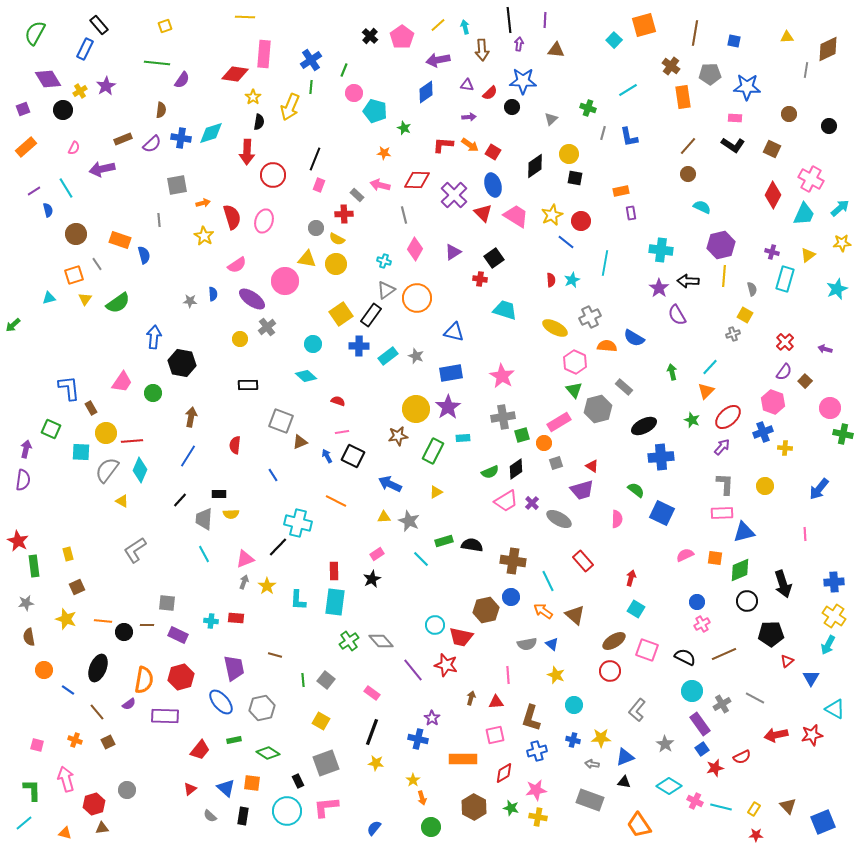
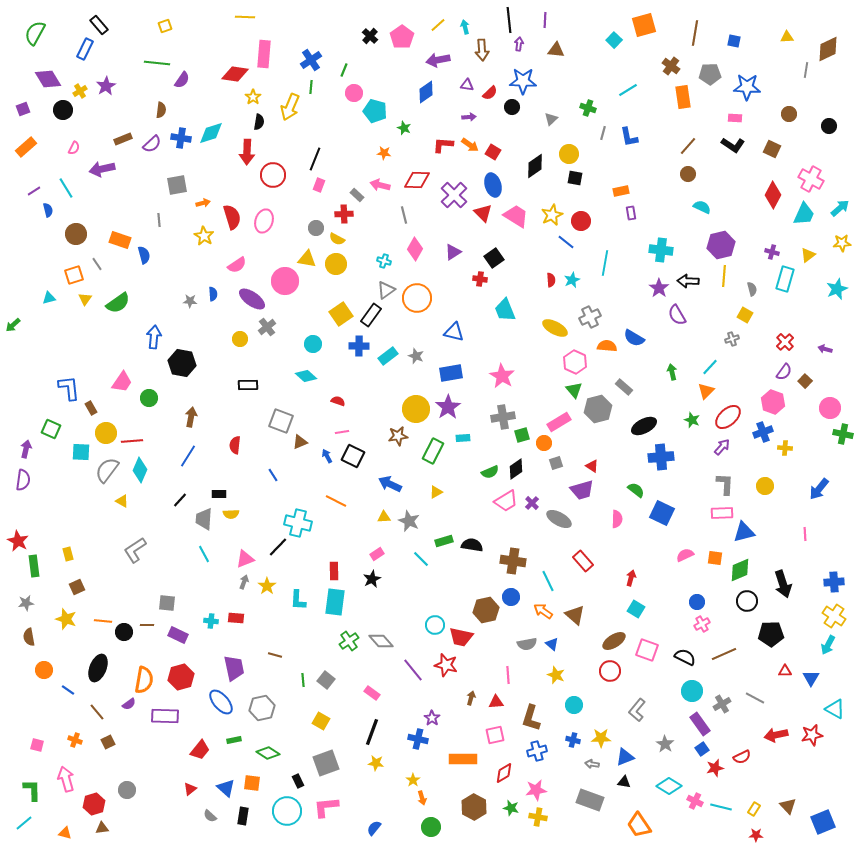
cyan trapezoid at (505, 310): rotated 130 degrees counterclockwise
gray cross at (733, 334): moved 1 px left, 5 px down
green circle at (153, 393): moved 4 px left, 5 px down
red triangle at (787, 661): moved 2 px left, 10 px down; rotated 40 degrees clockwise
